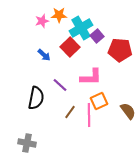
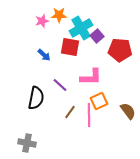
red square: rotated 36 degrees counterclockwise
